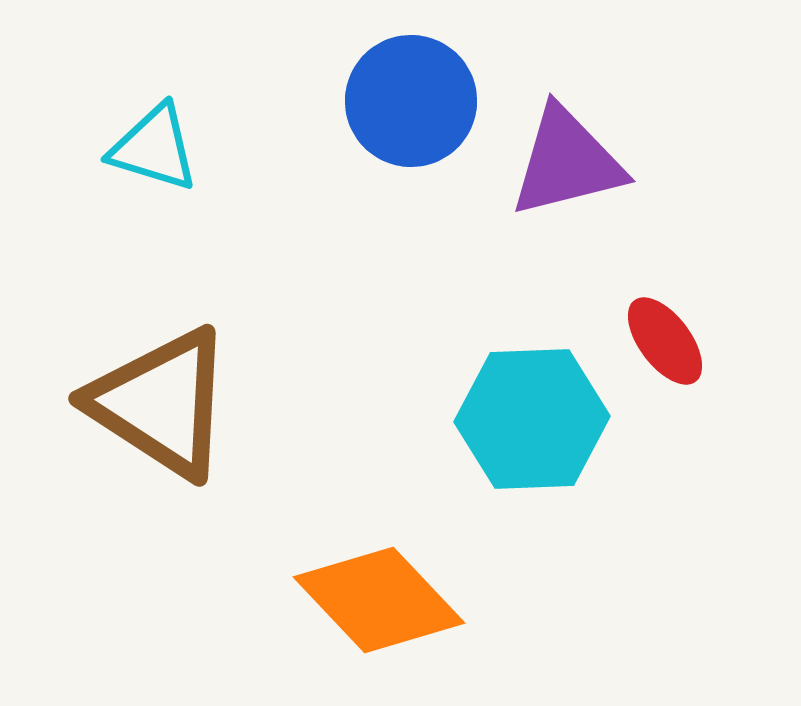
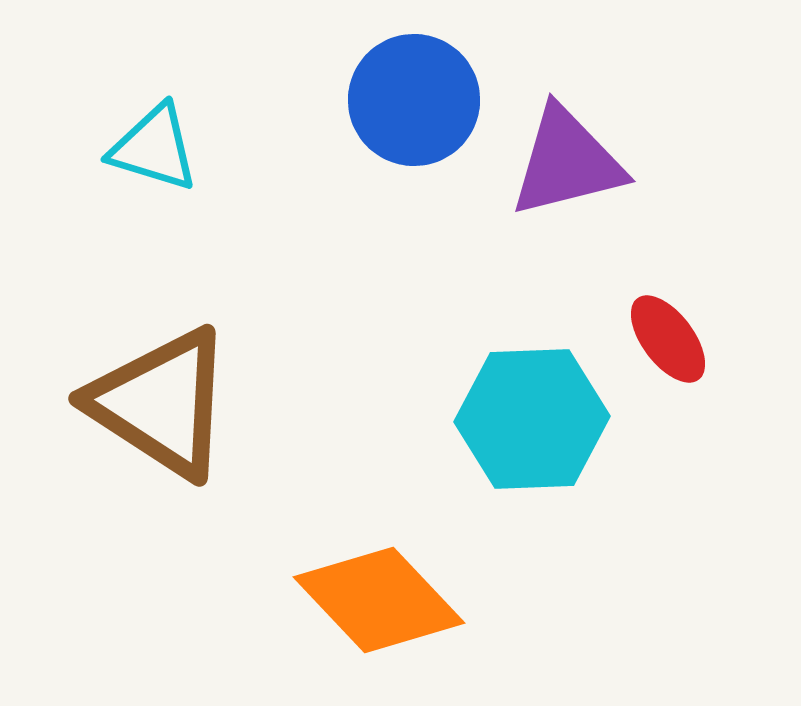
blue circle: moved 3 px right, 1 px up
red ellipse: moved 3 px right, 2 px up
